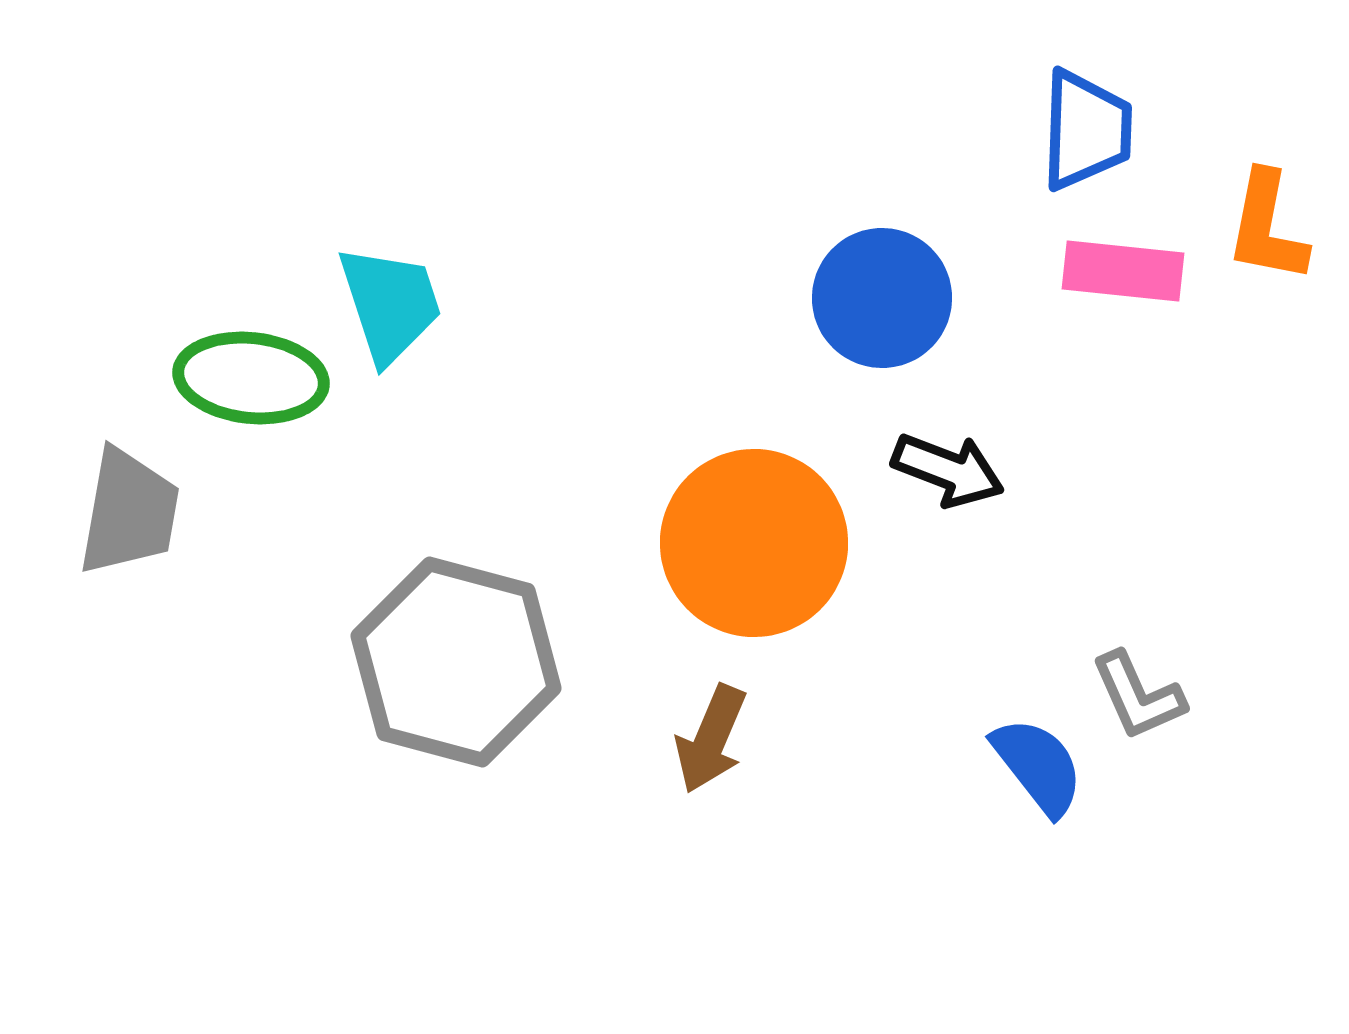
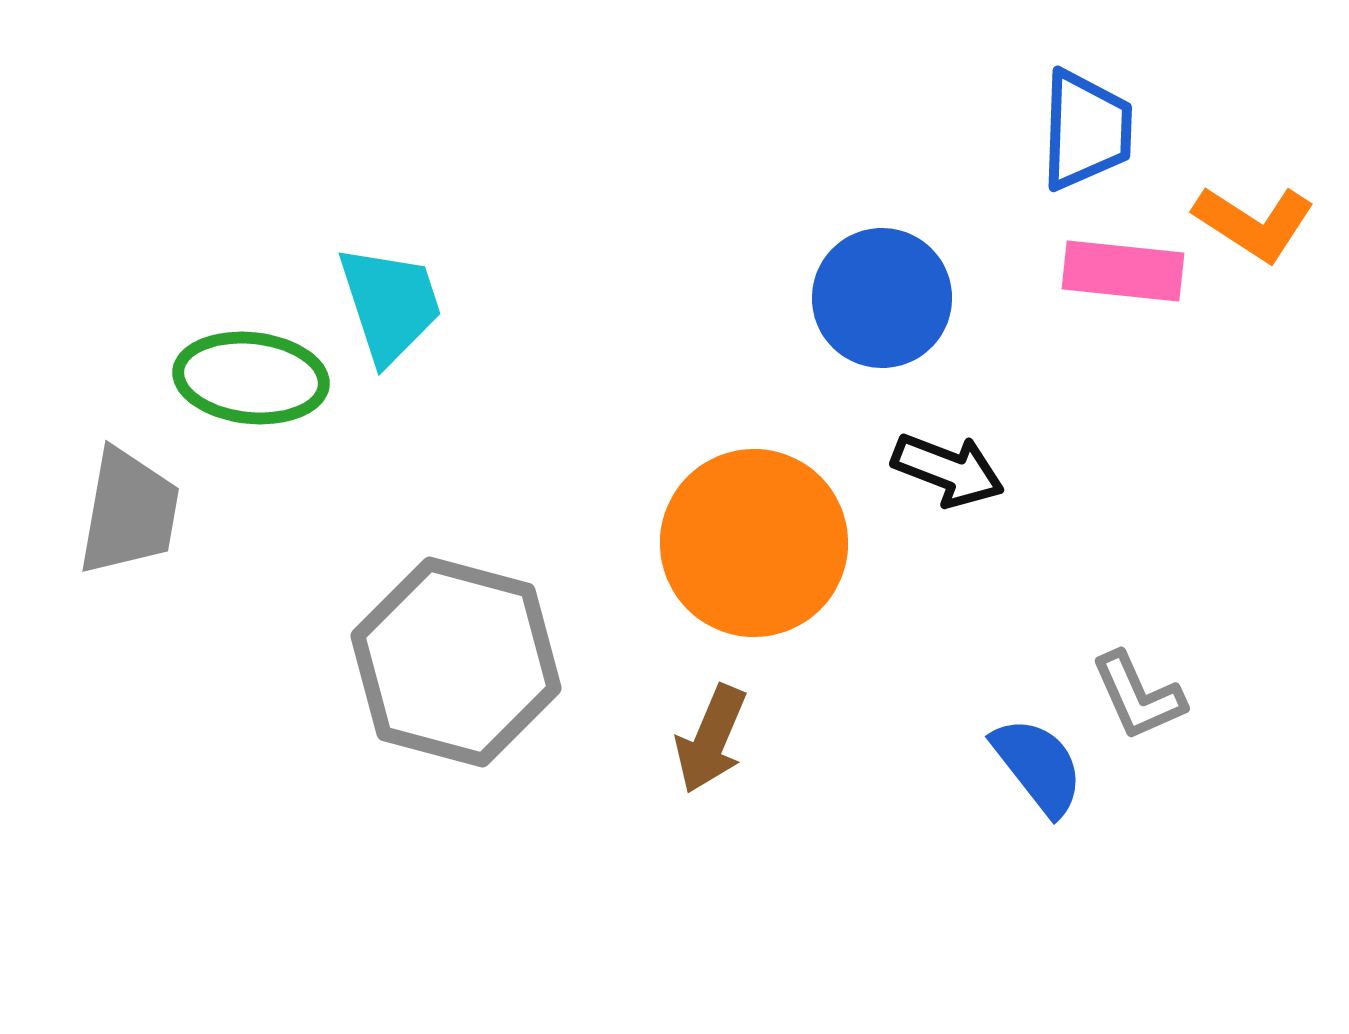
orange L-shape: moved 13 px left, 4 px up; rotated 68 degrees counterclockwise
